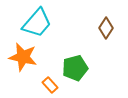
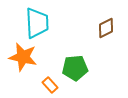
cyan trapezoid: rotated 44 degrees counterclockwise
brown diamond: rotated 30 degrees clockwise
green pentagon: rotated 10 degrees clockwise
